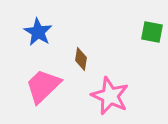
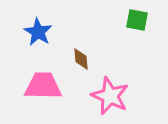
green square: moved 15 px left, 12 px up
brown diamond: rotated 15 degrees counterclockwise
pink trapezoid: rotated 45 degrees clockwise
